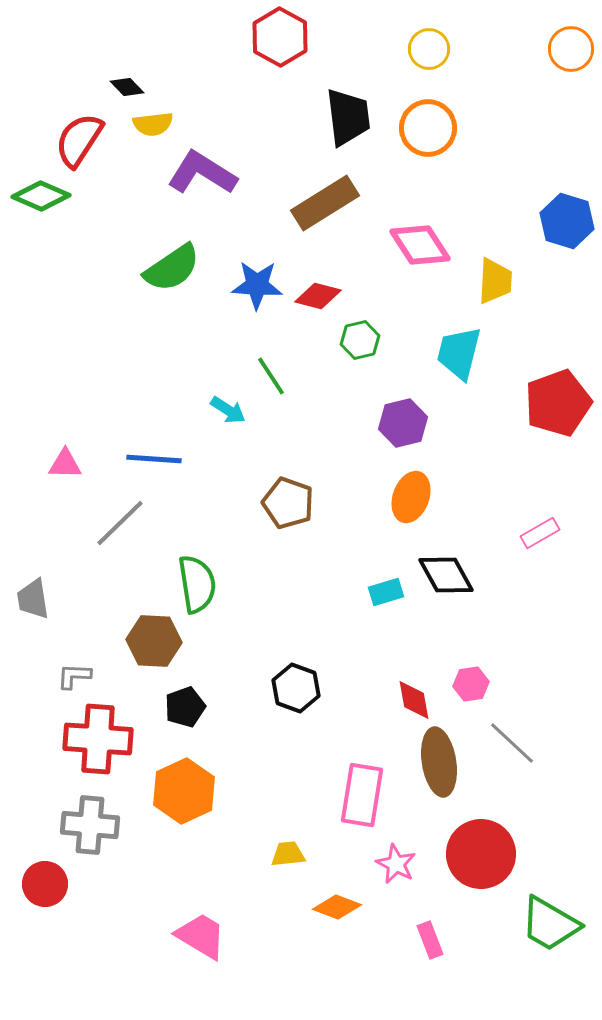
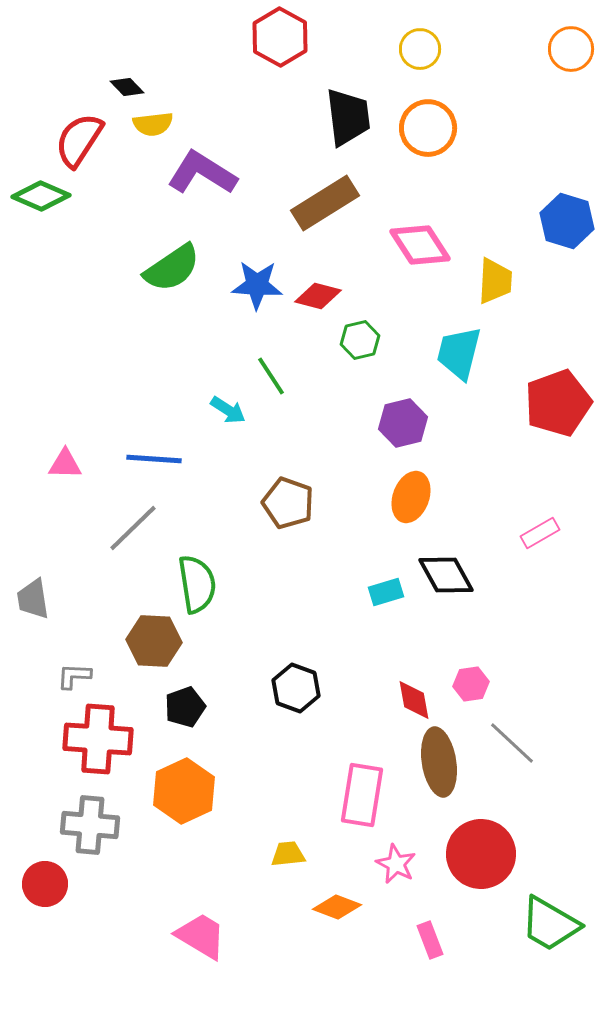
yellow circle at (429, 49): moved 9 px left
gray line at (120, 523): moved 13 px right, 5 px down
